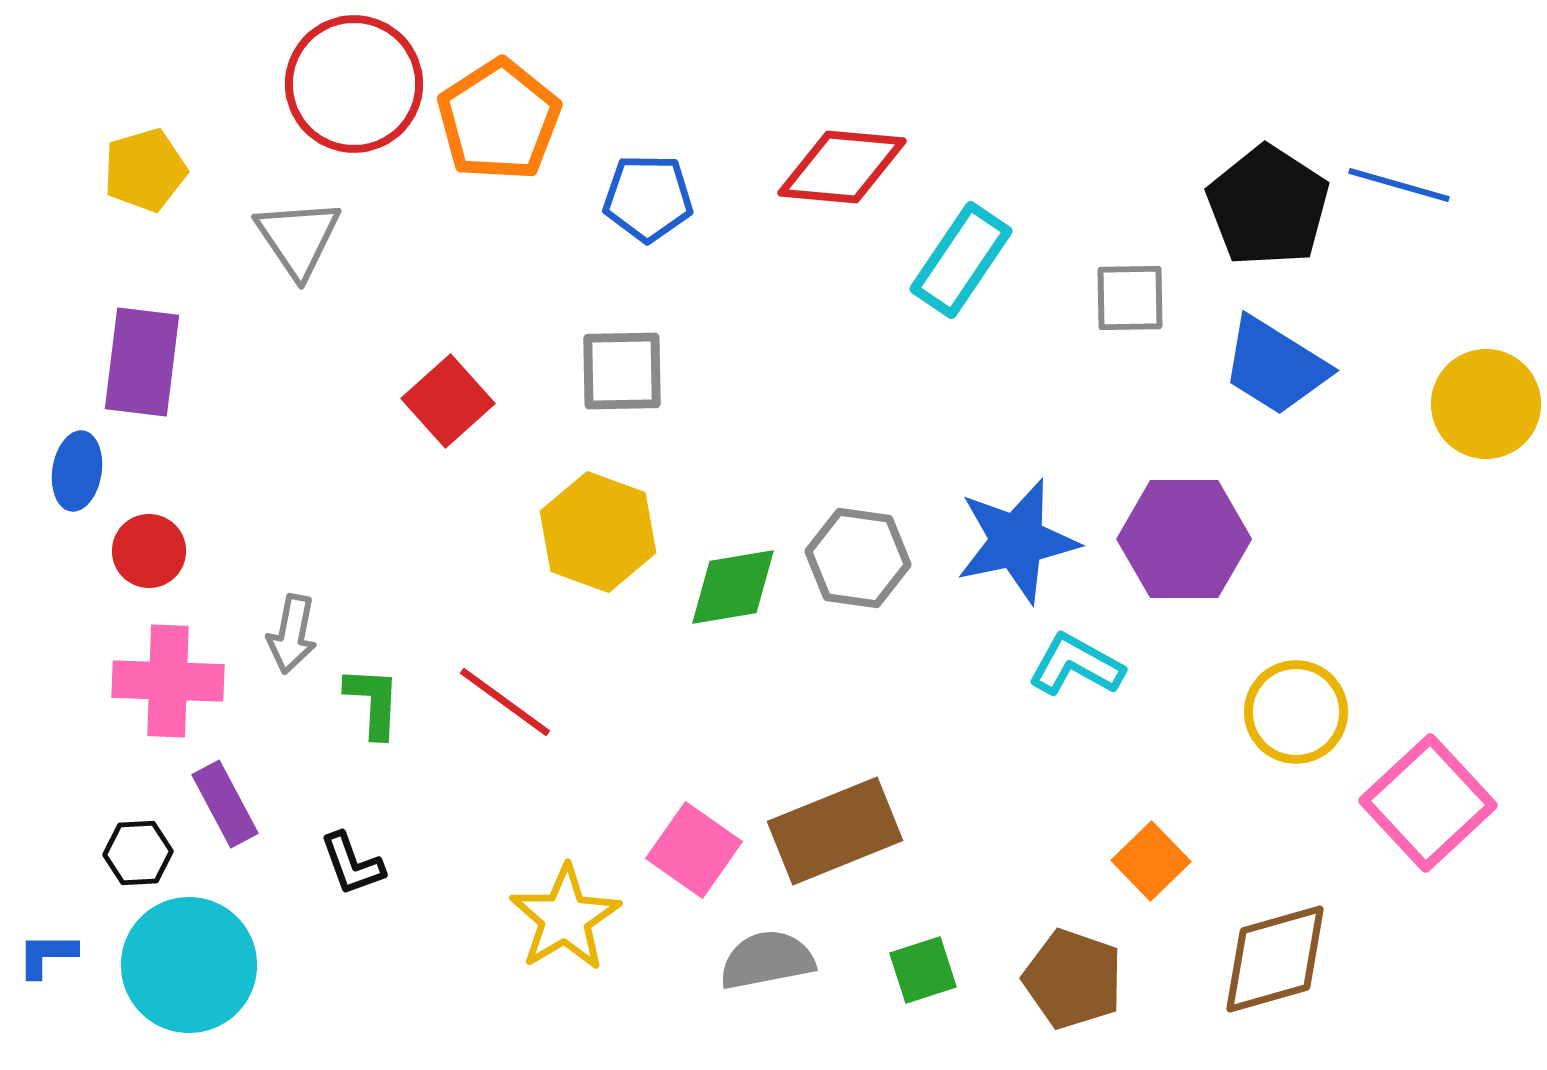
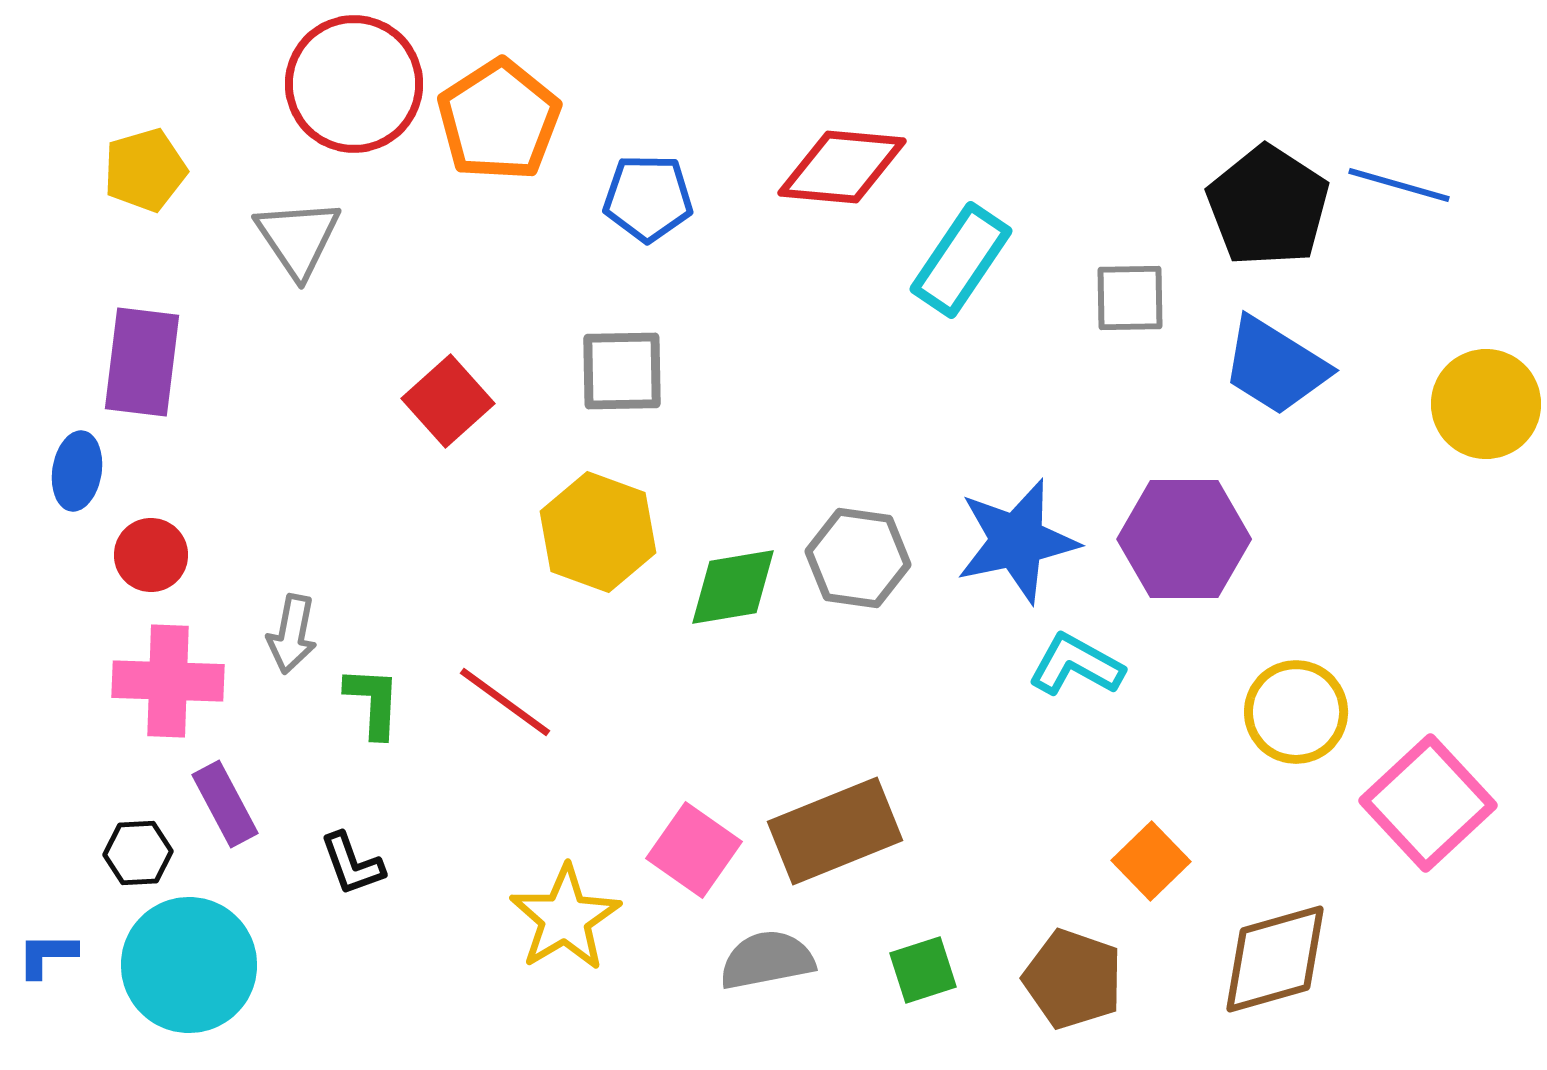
red circle at (149, 551): moved 2 px right, 4 px down
